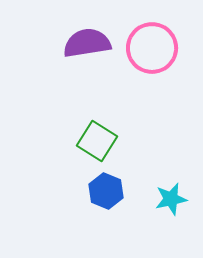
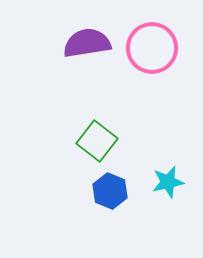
green square: rotated 6 degrees clockwise
blue hexagon: moved 4 px right
cyan star: moved 3 px left, 17 px up
